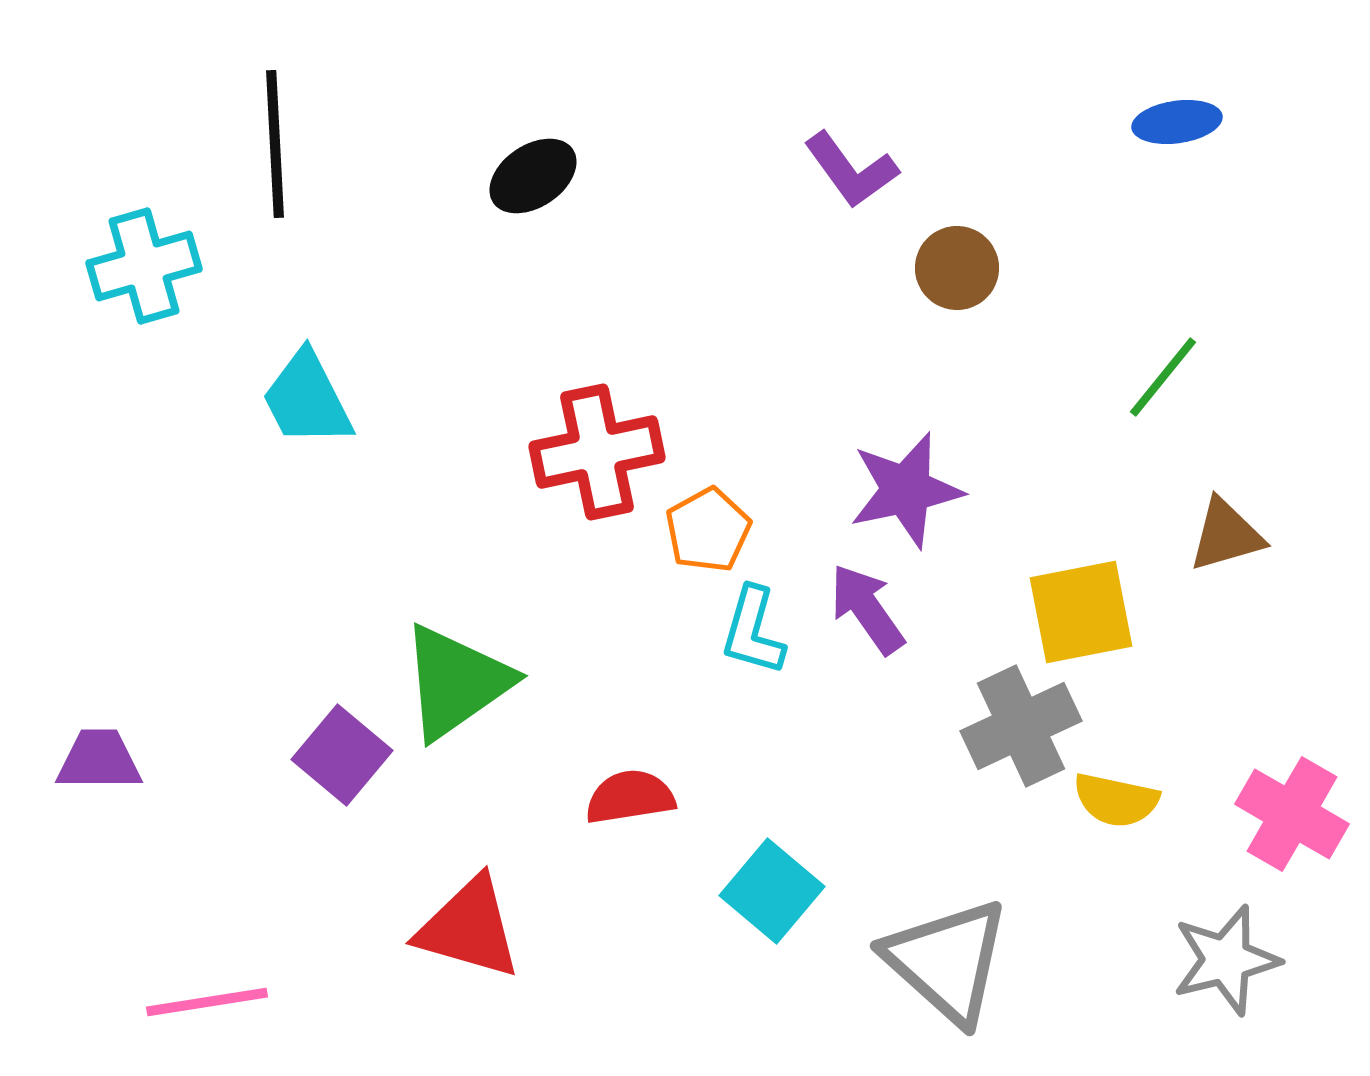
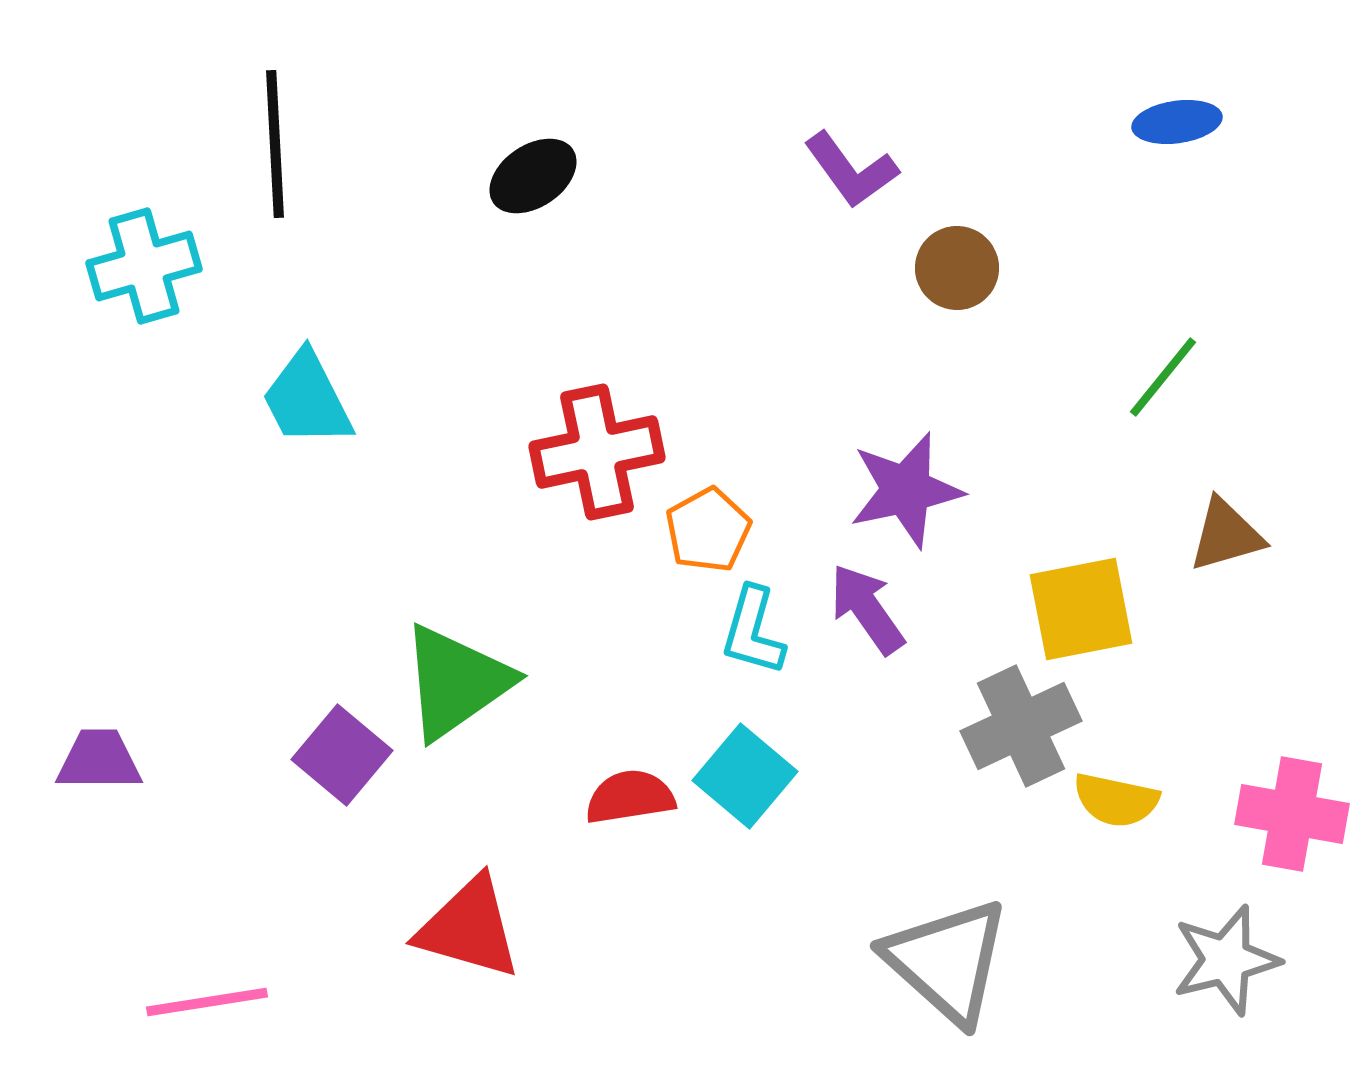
yellow square: moved 3 px up
pink cross: rotated 20 degrees counterclockwise
cyan square: moved 27 px left, 115 px up
